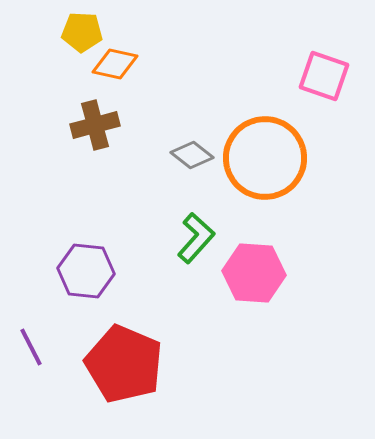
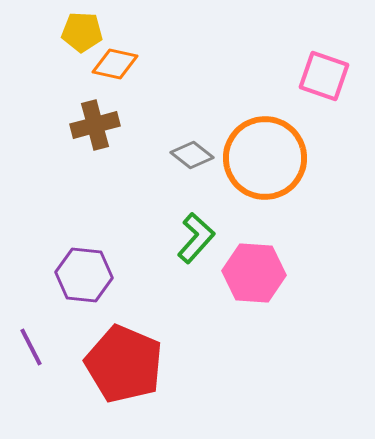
purple hexagon: moved 2 px left, 4 px down
